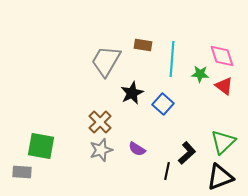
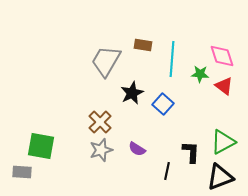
green triangle: rotated 16 degrees clockwise
black L-shape: moved 4 px right, 1 px up; rotated 45 degrees counterclockwise
